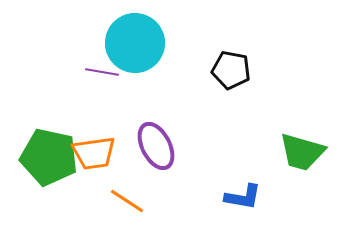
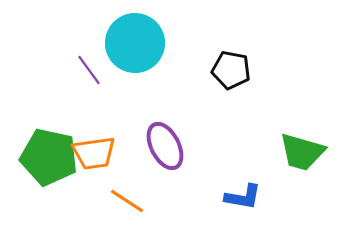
purple line: moved 13 px left, 2 px up; rotated 44 degrees clockwise
purple ellipse: moved 9 px right
